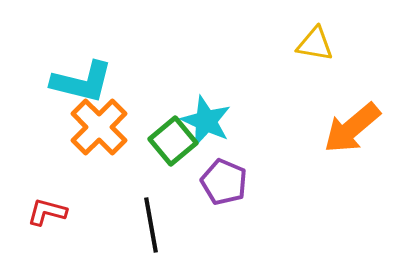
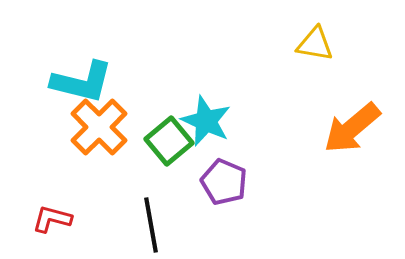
green square: moved 4 px left
red L-shape: moved 5 px right, 7 px down
